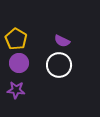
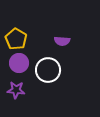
purple semicircle: rotated 21 degrees counterclockwise
white circle: moved 11 px left, 5 px down
